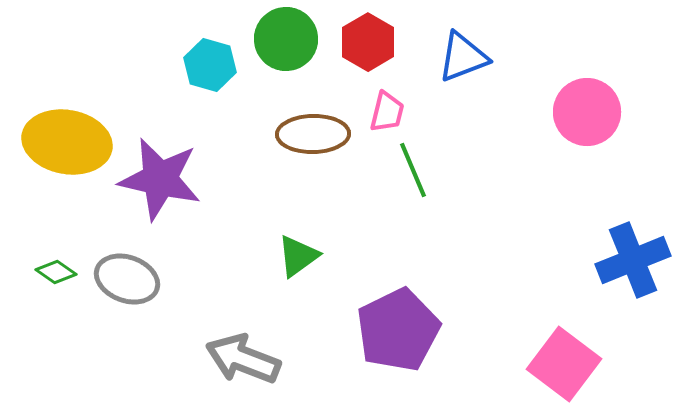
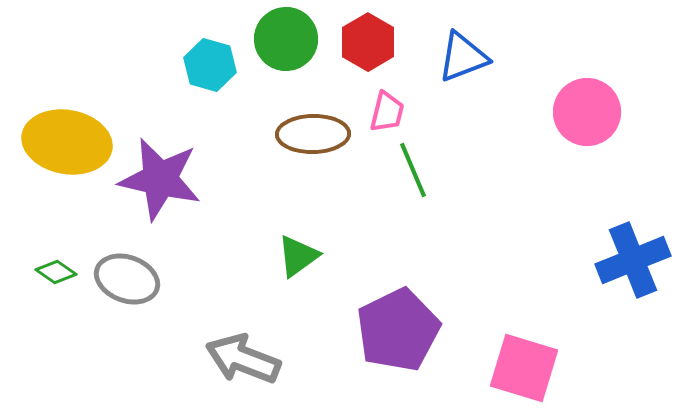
pink square: moved 40 px left, 4 px down; rotated 20 degrees counterclockwise
